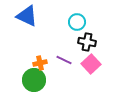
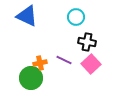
cyan circle: moved 1 px left, 5 px up
green circle: moved 3 px left, 2 px up
